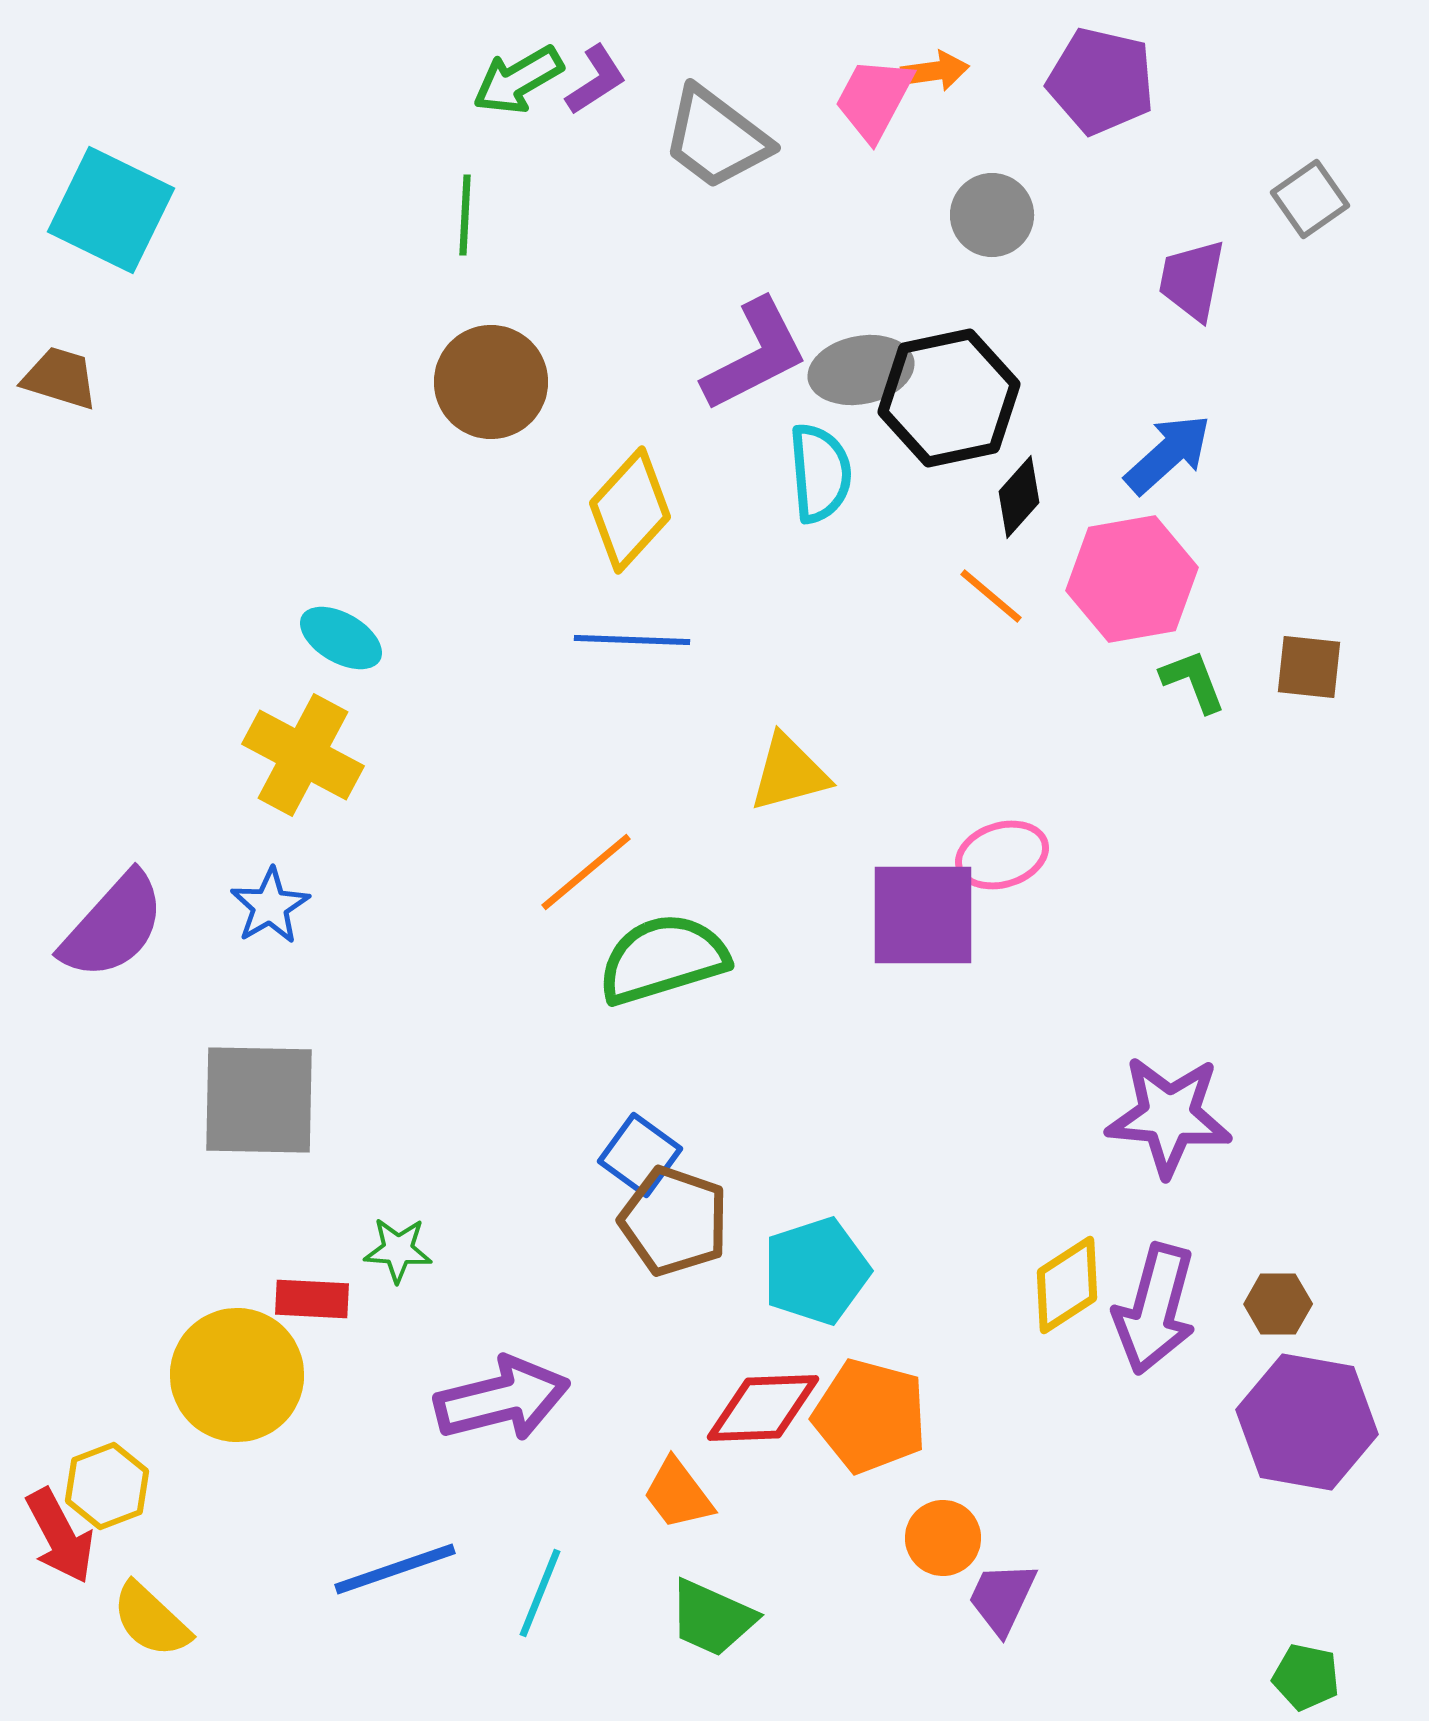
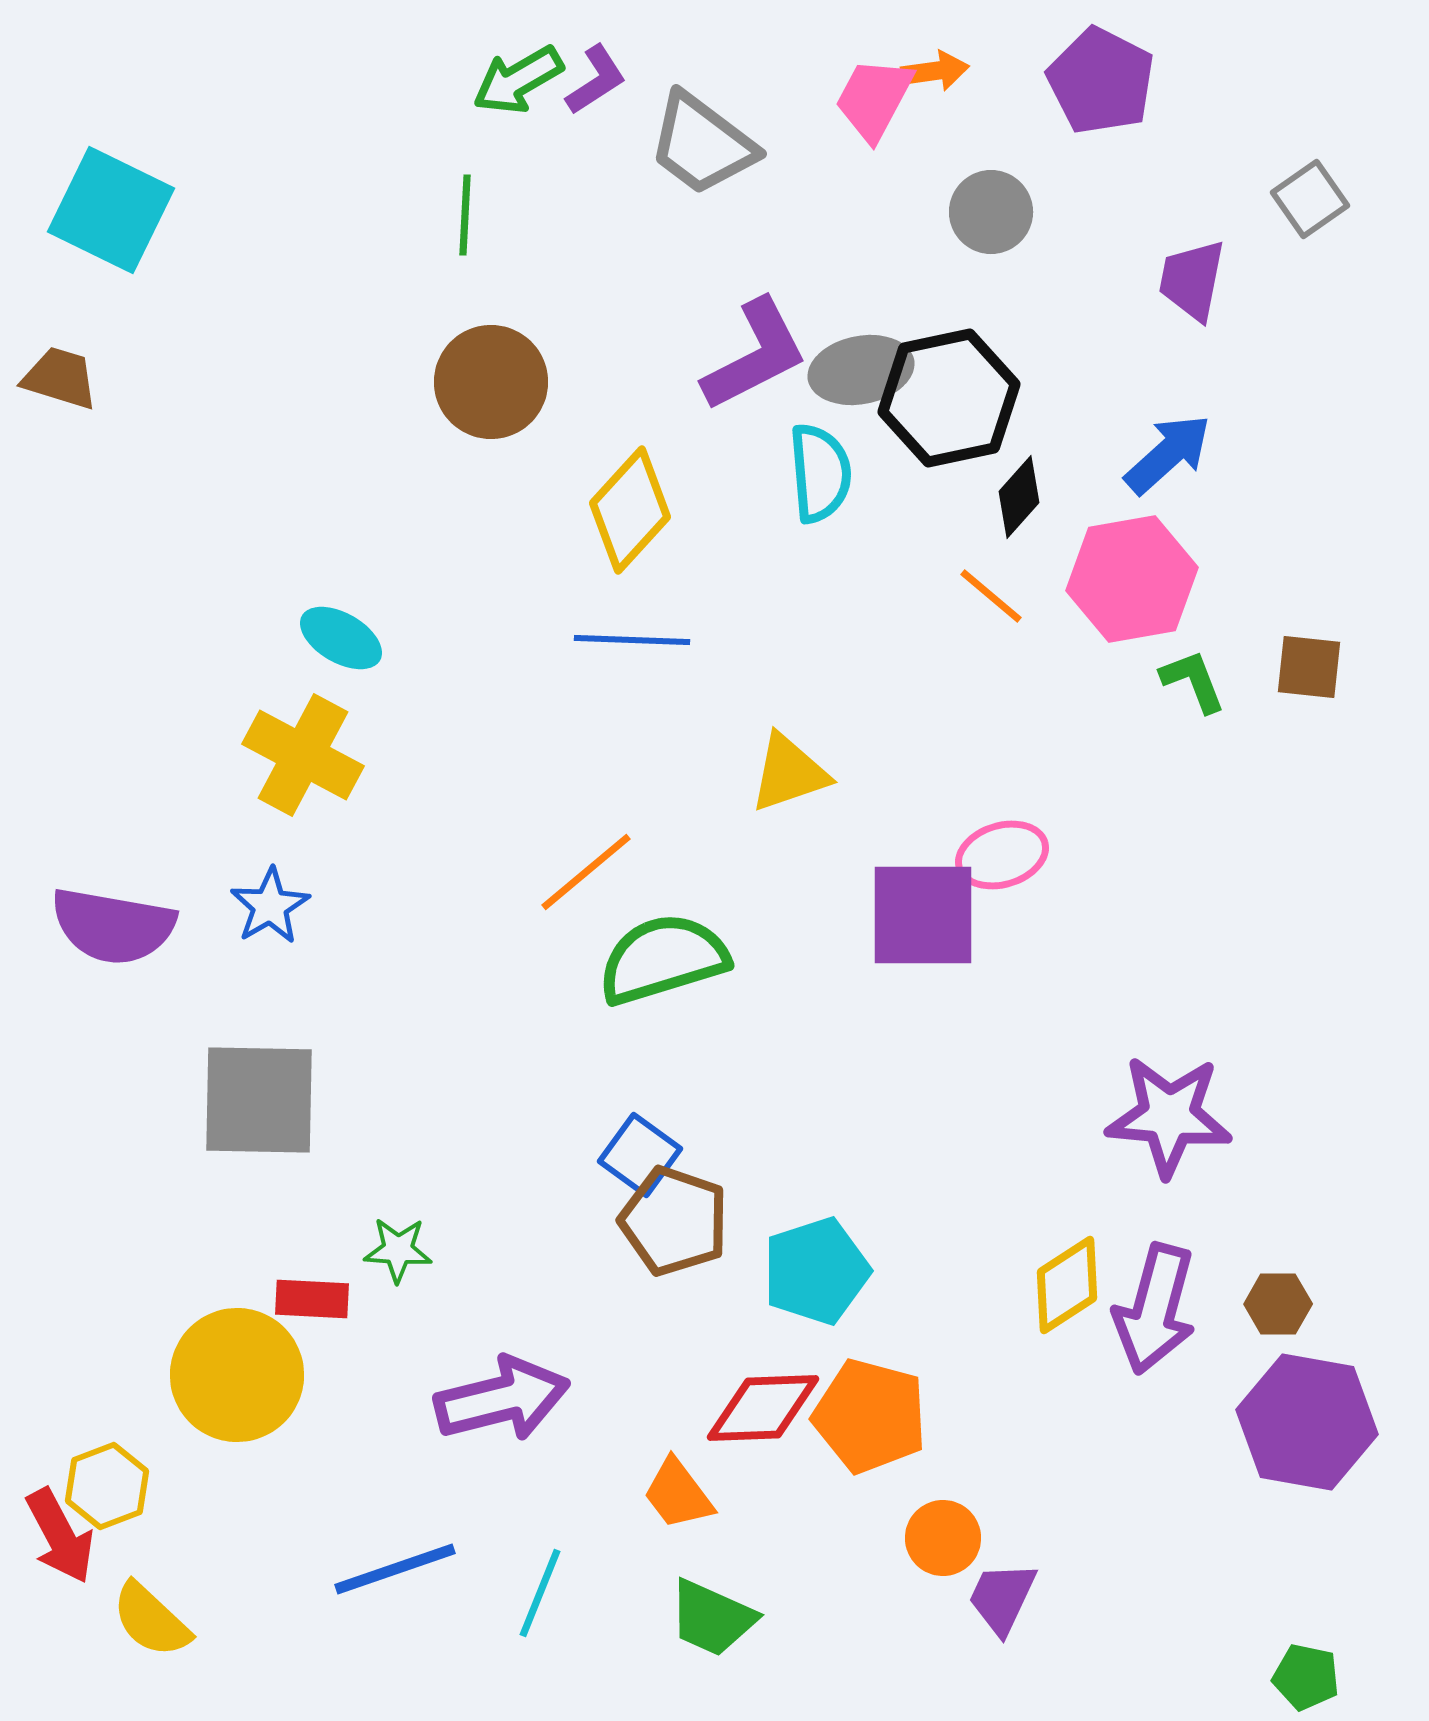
purple pentagon at (1101, 81): rotated 14 degrees clockwise
gray trapezoid at (716, 138): moved 14 px left, 6 px down
gray circle at (992, 215): moved 1 px left, 3 px up
yellow triangle at (789, 773): rotated 4 degrees counterclockwise
purple semicircle at (113, 926): rotated 58 degrees clockwise
